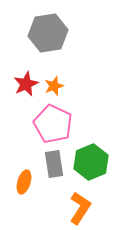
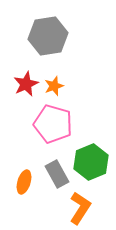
gray hexagon: moved 3 px down
pink pentagon: rotated 9 degrees counterclockwise
gray rectangle: moved 3 px right, 10 px down; rotated 20 degrees counterclockwise
